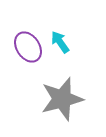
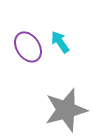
gray star: moved 4 px right, 11 px down
